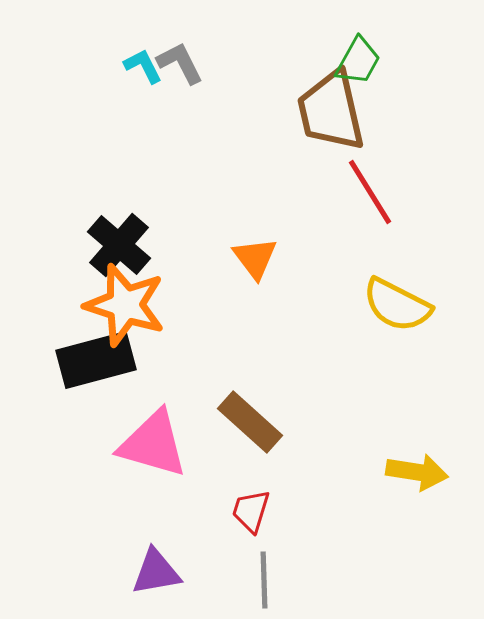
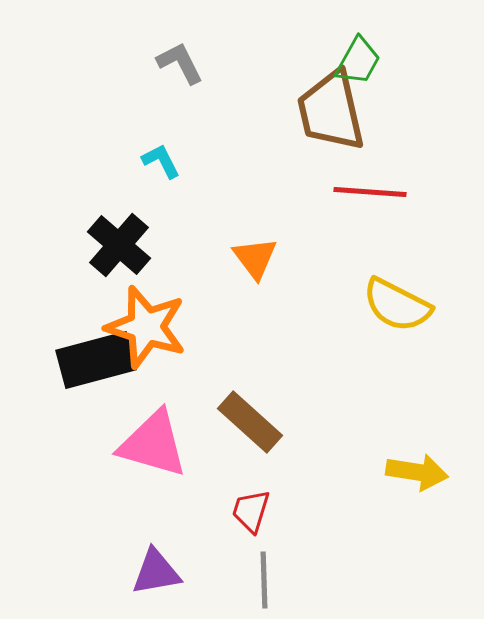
cyan L-shape: moved 18 px right, 95 px down
red line: rotated 54 degrees counterclockwise
orange star: moved 21 px right, 22 px down
